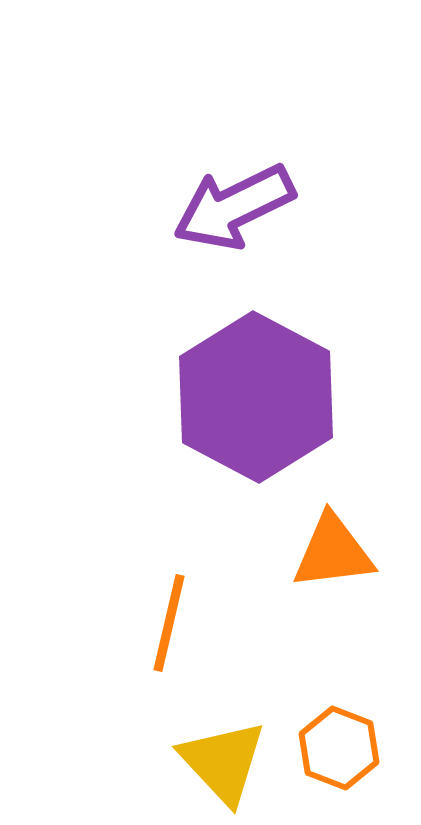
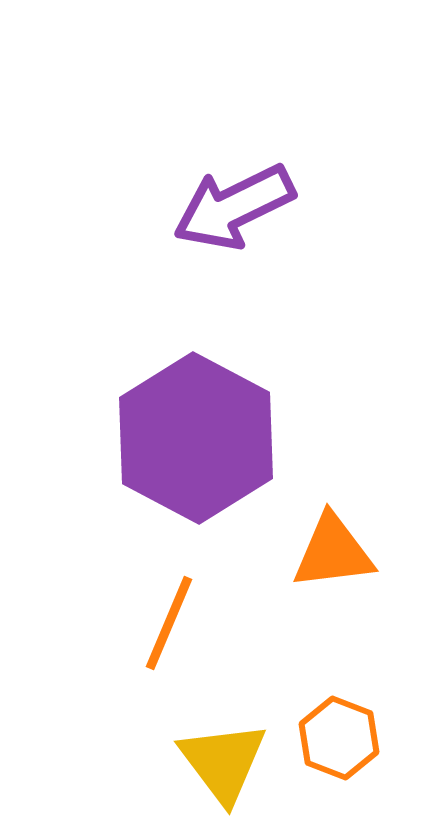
purple hexagon: moved 60 px left, 41 px down
orange line: rotated 10 degrees clockwise
orange hexagon: moved 10 px up
yellow triangle: rotated 6 degrees clockwise
